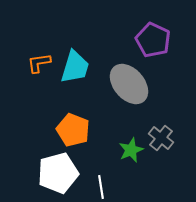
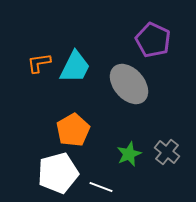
cyan trapezoid: rotated 9 degrees clockwise
orange pentagon: rotated 20 degrees clockwise
gray cross: moved 6 px right, 14 px down
green star: moved 2 px left, 4 px down
white line: rotated 60 degrees counterclockwise
